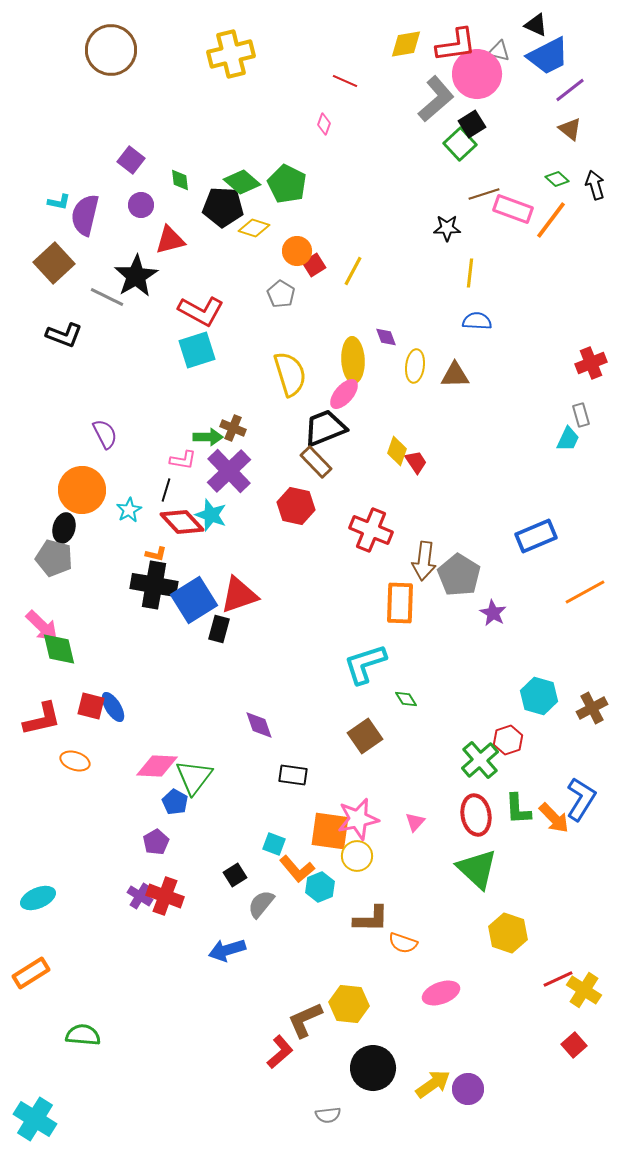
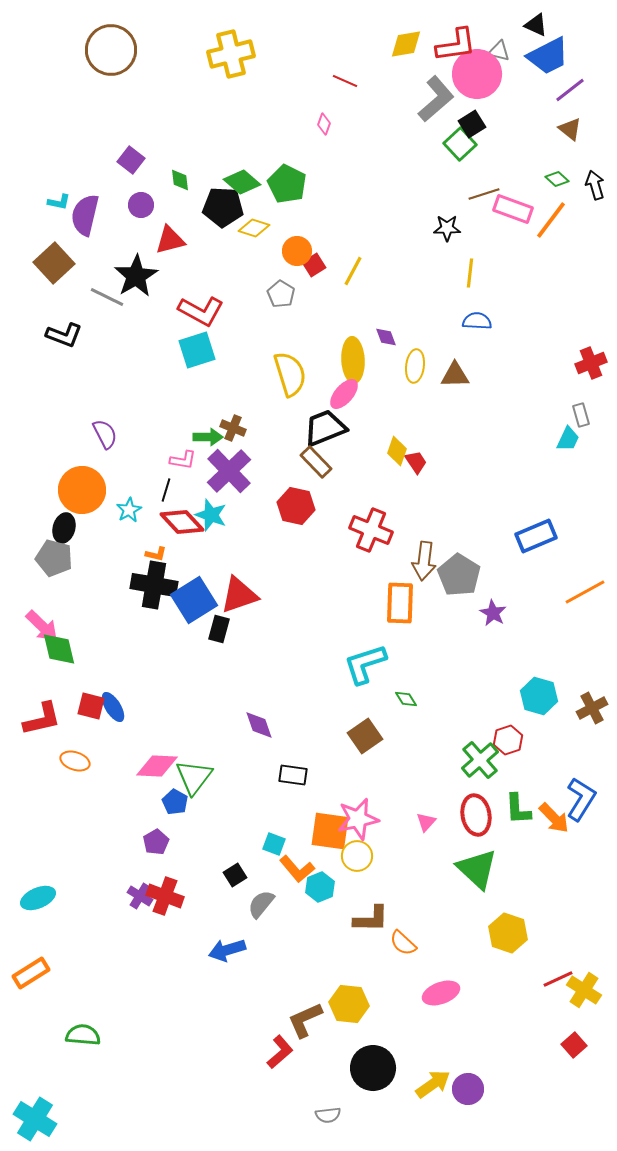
pink triangle at (415, 822): moved 11 px right
orange semicircle at (403, 943): rotated 24 degrees clockwise
